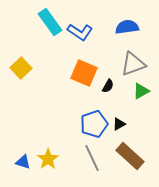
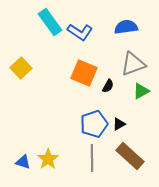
blue semicircle: moved 1 px left
gray line: rotated 24 degrees clockwise
